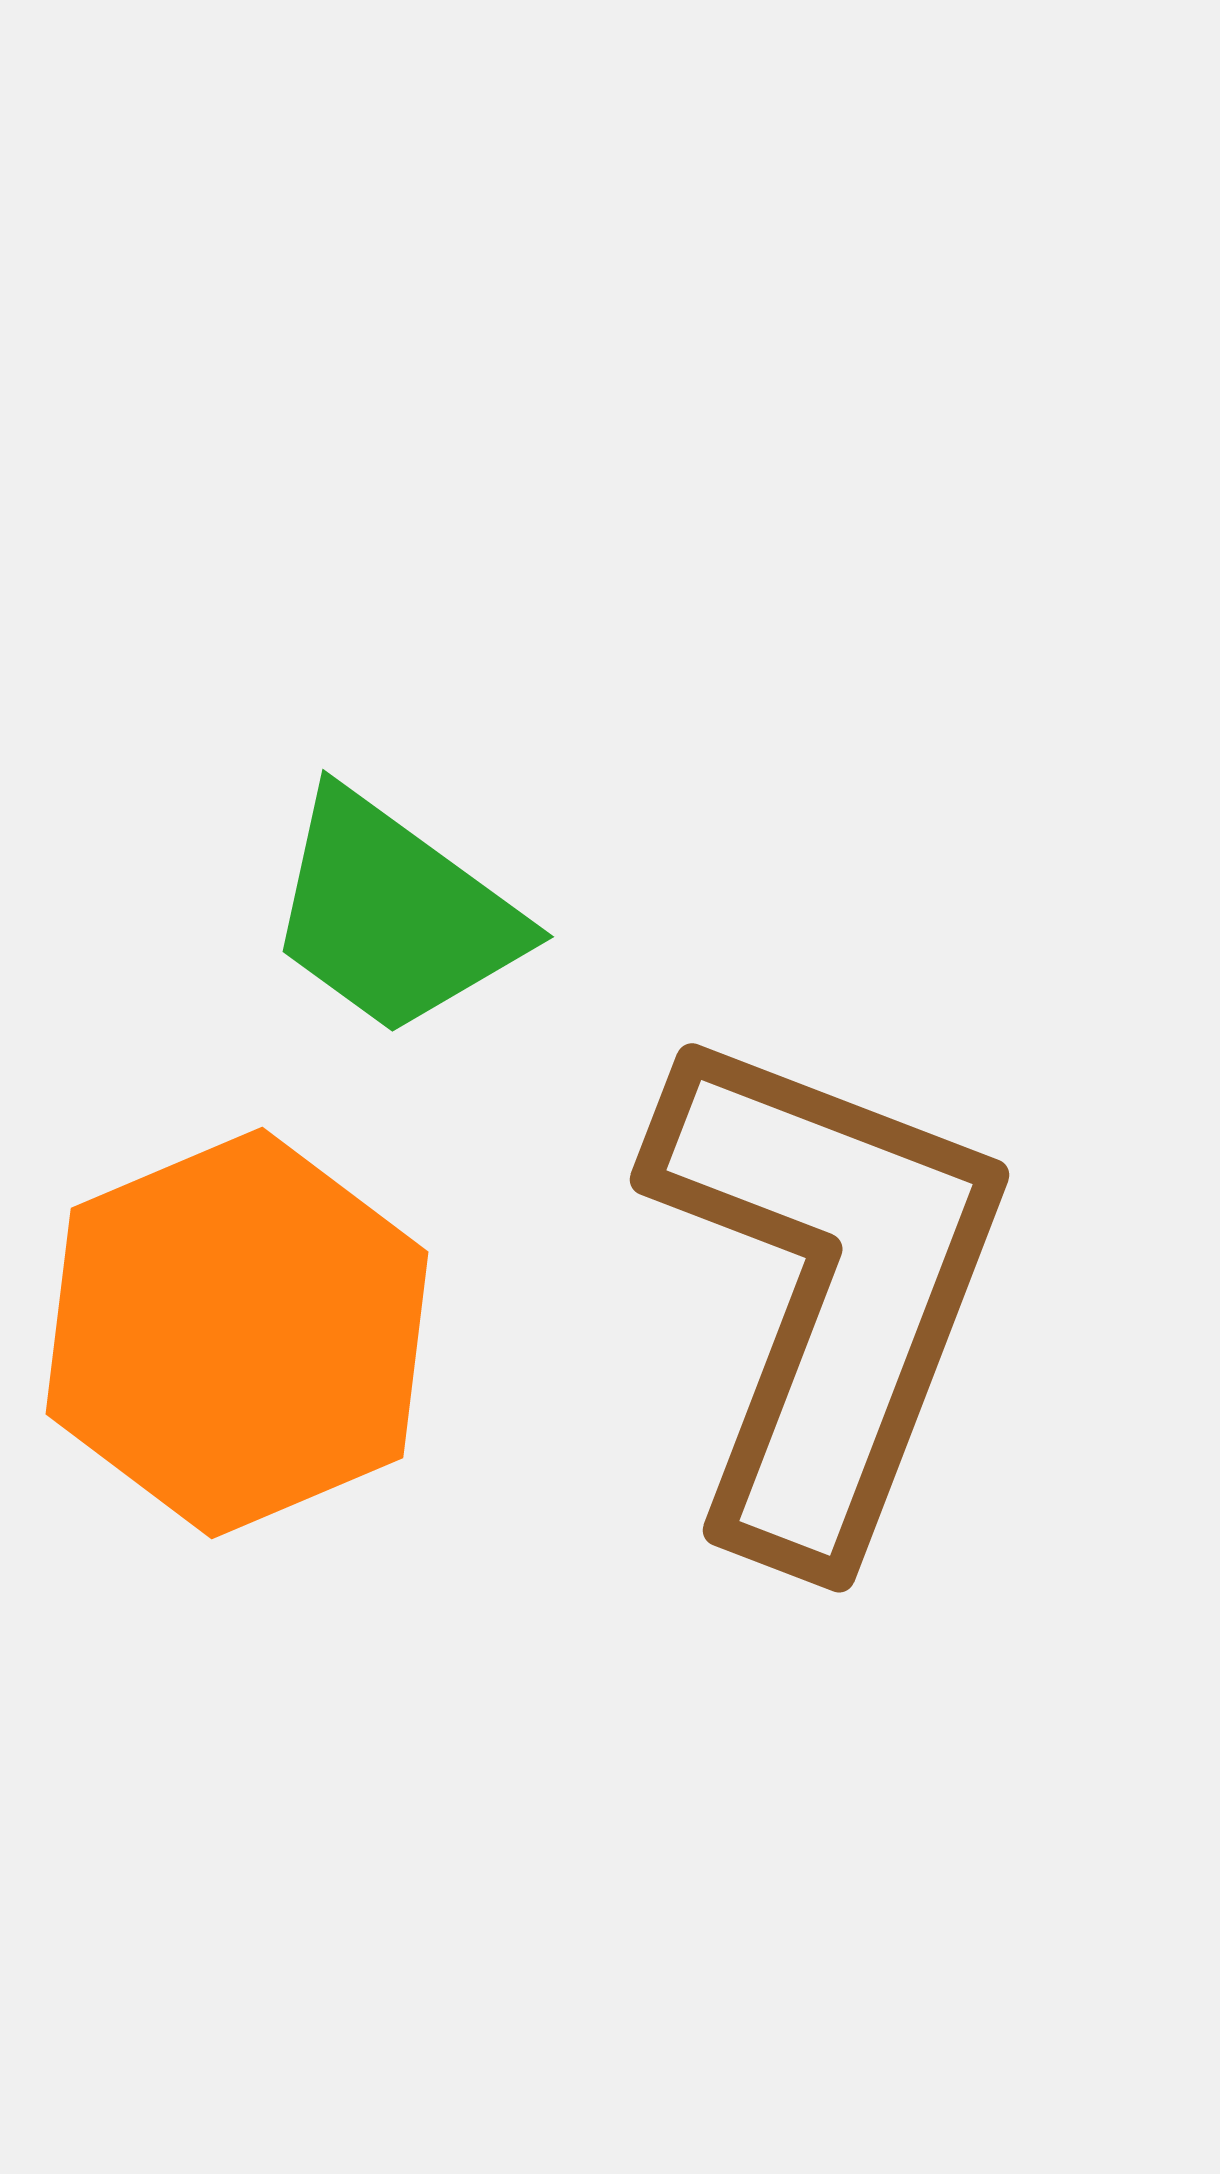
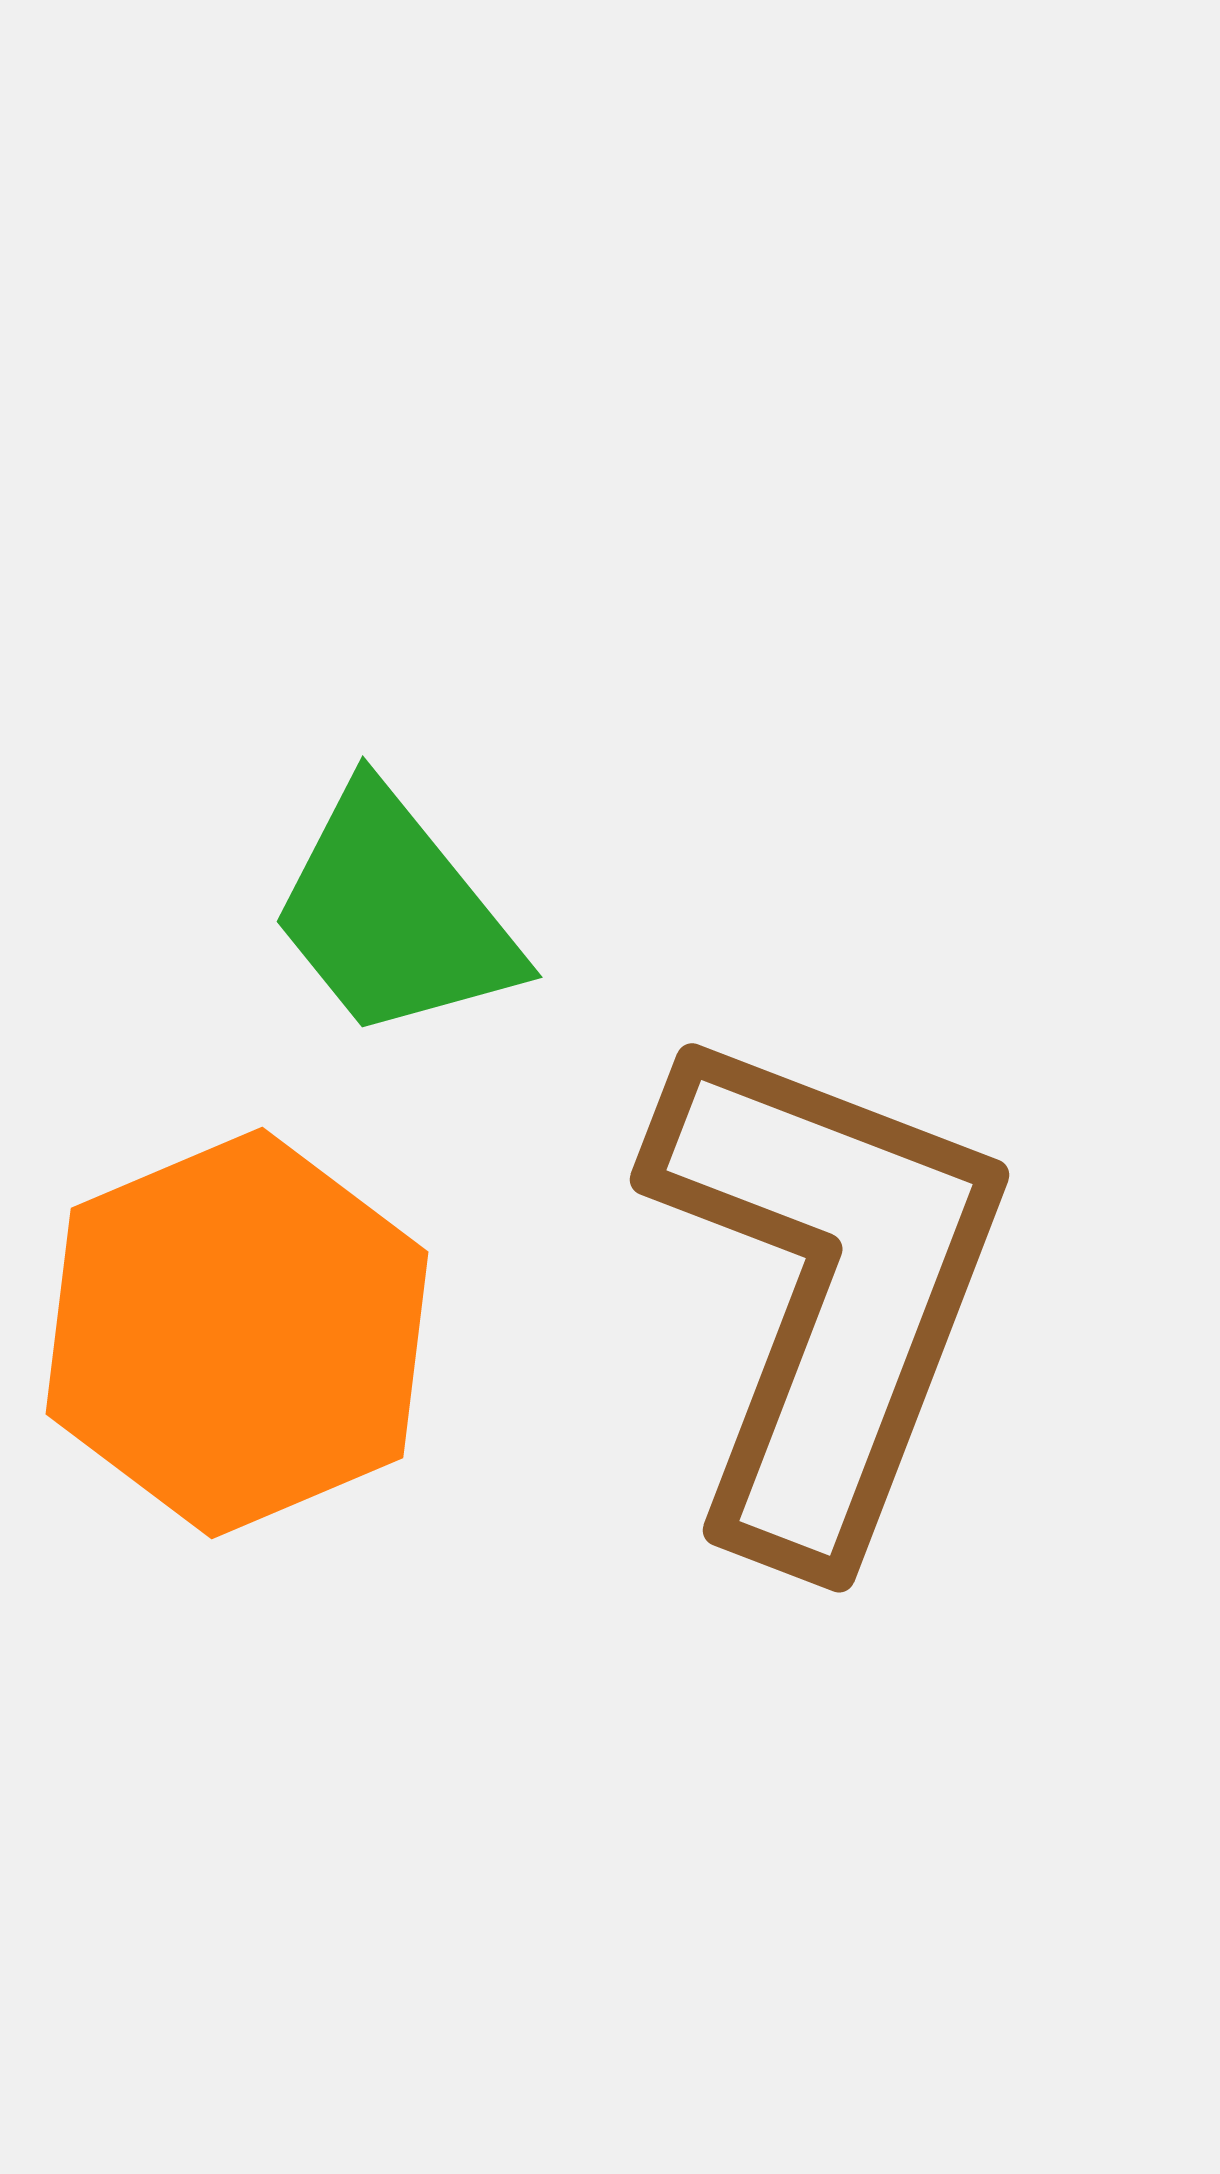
green trapezoid: rotated 15 degrees clockwise
